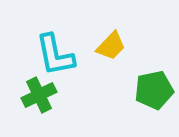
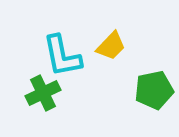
cyan L-shape: moved 7 px right, 1 px down
green cross: moved 4 px right, 2 px up
